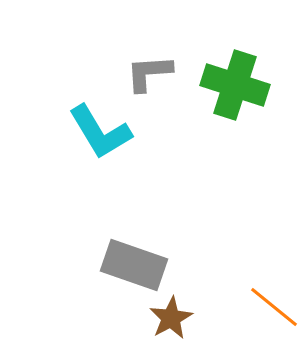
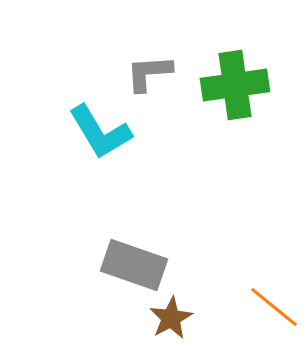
green cross: rotated 26 degrees counterclockwise
